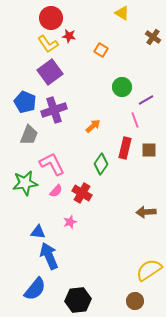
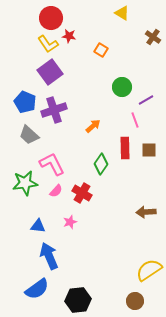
gray trapezoid: rotated 110 degrees clockwise
red rectangle: rotated 15 degrees counterclockwise
blue triangle: moved 6 px up
blue semicircle: moved 2 px right; rotated 15 degrees clockwise
